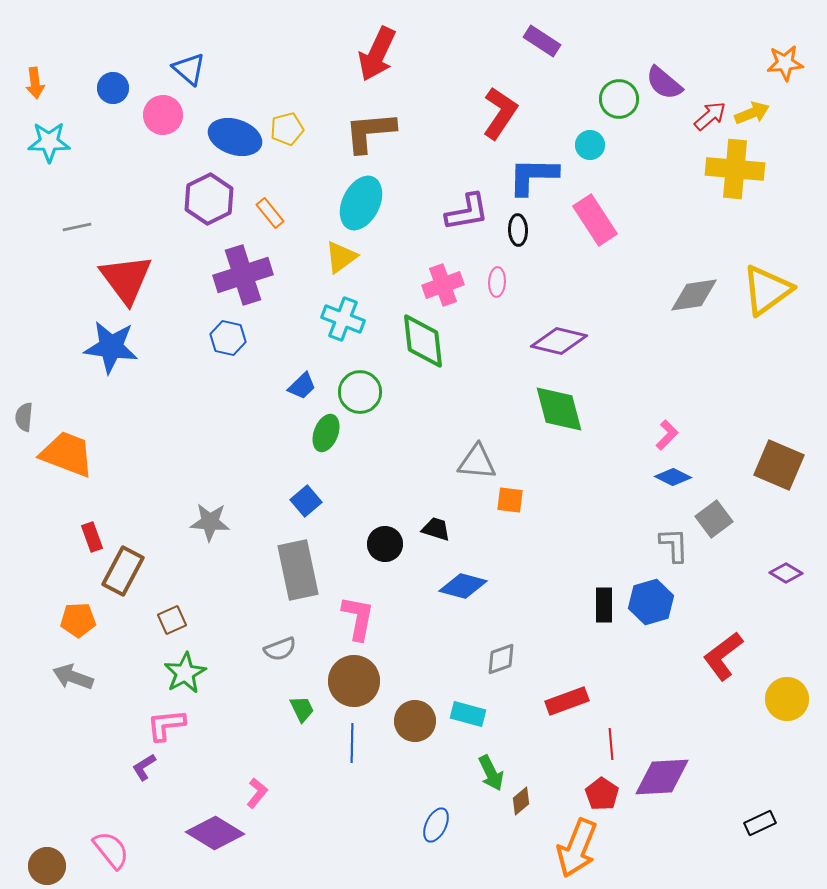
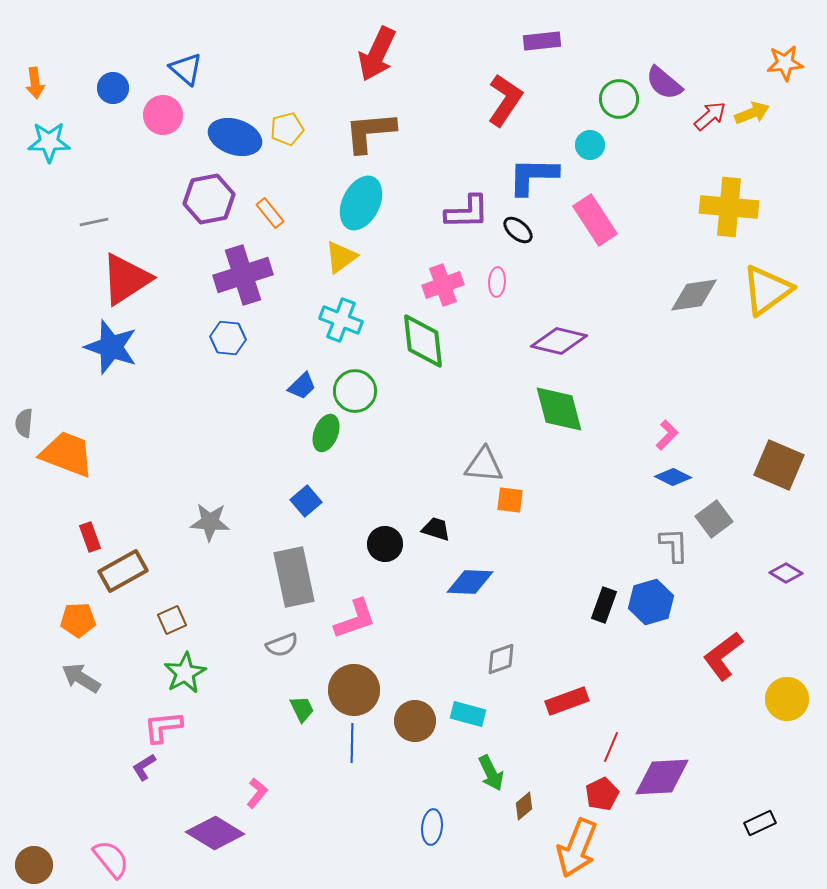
purple rectangle at (542, 41): rotated 39 degrees counterclockwise
blue triangle at (189, 69): moved 3 px left
red L-shape at (500, 113): moved 5 px right, 13 px up
yellow cross at (735, 169): moved 6 px left, 38 px down
purple hexagon at (209, 199): rotated 15 degrees clockwise
purple L-shape at (467, 212): rotated 9 degrees clockwise
gray line at (77, 227): moved 17 px right, 5 px up
black ellipse at (518, 230): rotated 48 degrees counterclockwise
red triangle at (126, 279): rotated 34 degrees clockwise
cyan cross at (343, 319): moved 2 px left, 1 px down
blue hexagon at (228, 338): rotated 8 degrees counterclockwise
blue star at (111, 347): rotated 12 degrees clockwise
green circle at (360, 392): moved 5 px left, 1 px up
gray semicircle at (24, 417): moved 6 px down
gray triangle at (477, 462): moved 7 px right, 3 px down
red rectangle at (92, 537): moved 2 px left
gray rectangle at (298, 570): moved 4 px left, 7 px down
brown rectangle at (123, 571): rotated 33 degrees clockwise
blue diamond at (463, 586): moved 7 px right, 4 px up; rotated 12 degrees counterclockwise
black rectangle at (604, 605): rotated 20 degrees clockwise
pink L-shape at (358, 618): moved 3 px left, 1 px down; rotated 60 degrees clockwise
gray semicircle at (280, 649): moved 2 px right, 4 px up
gray arrow at (73, 677): moved 8 px right, 1 px down; rotated 12 degrees clockwise
brown circle at (354, 681): moved 9 px down
pink L-shape at (166, 725): moved 3 px left, 2 px down
red line at (611, 744): moved 3 px down; rotated 28 degrees clockwise
red pentagon at (602, 794): rotated 12 degrees clockwise
brown diamond at (521, 801): moved 3 px right, 5 px down
blue ellipse at (436, 825): moved 4 px left, 2 px down; rotated 20 degrees counterclockwise
pink semicircle at (111, 850): moved 9 px down
brown circle at (47, 866): moved 13 px left, 1 px up
